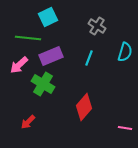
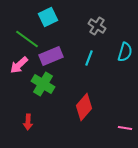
green line: moved 1 px left, 1 px down; rotated 30 degrees clockwise
red arrow: rotated 42 degrees counterclockwise
